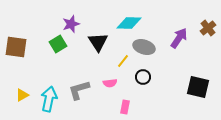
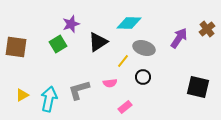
brown cross: moved 1 px left, 1 px down
black triangle: rotated 30 degrees clockwise
gray ellipse: moved 1 px down
pink rectangle: rotated 40 degrees clockwise
